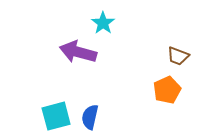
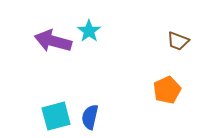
cyan star: moved 14 px left, 8 px down
purple arrow: moved 25 px left, 11 px up
brown trapezoid: moved 15 px up
